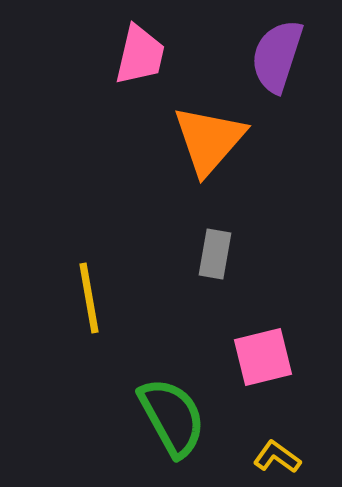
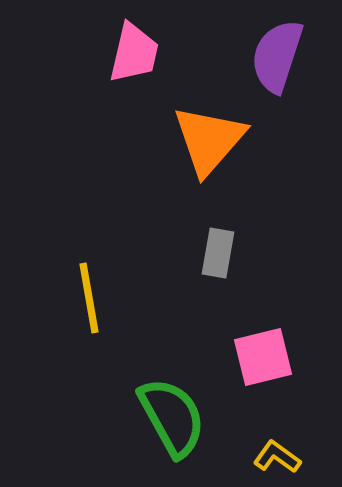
pink trapezoid: moved 6 px left, 2 px up
gray rectangle: moved 3 px right, 1 px up
